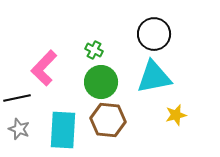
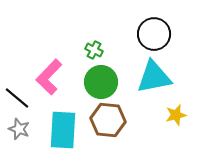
pink L-shape: moved 5 px right, 9 px down
black line: rotated 52 degrees clockwise
